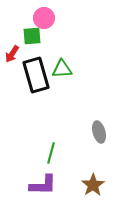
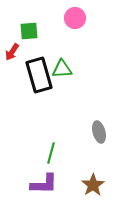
pink circle: moved 31 px right
green square: moved 3 px left, 5 px up
red arrow: moved 2 px up
black rectangle: moved 3 px right
purple L-shape: moved 1 px right, 1 px up
